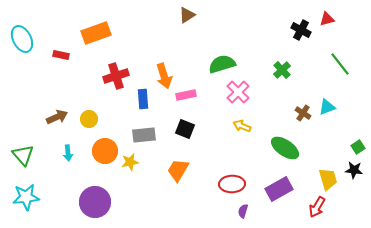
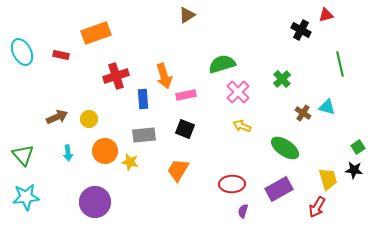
red triangle: moved 1 px left, 4 px up
cyan ellipse: moved 13 px down
green line: rotated 25 degrees clockwise
green cross: moved 9 px down
cyan triangle: rotated 36 degrees clockwise
yellow star: rotated 24 degrees clockwise
